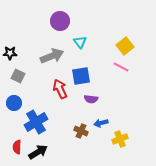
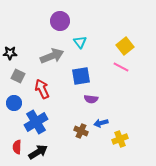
red arrow: moved 18 px left
